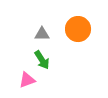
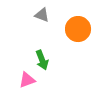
gray triangle: moved 19 px up; rotated 21 degrees clockwise
green arrow: rotated 12 degrees clockwise
